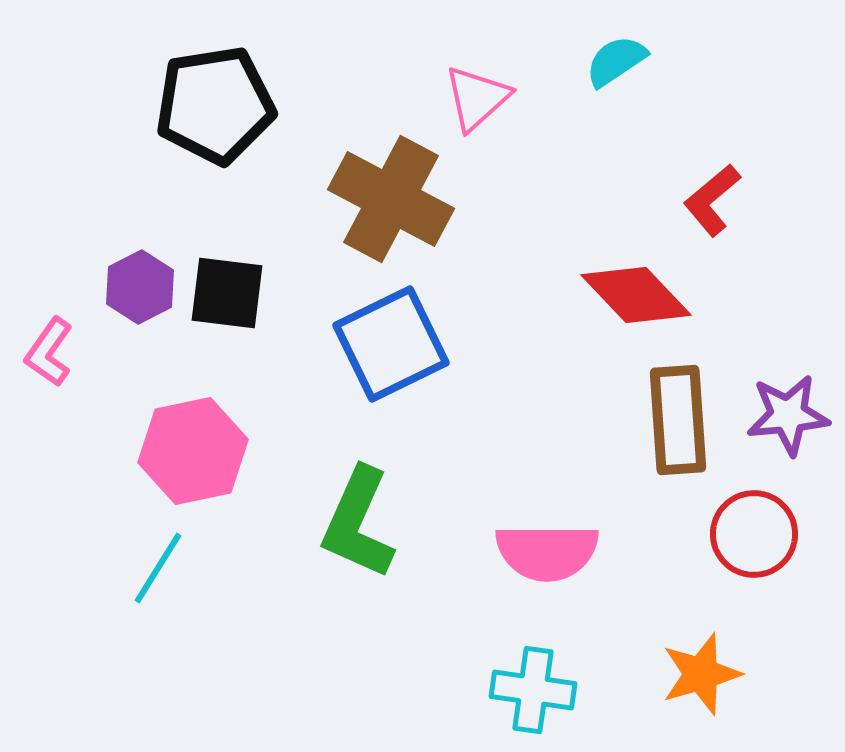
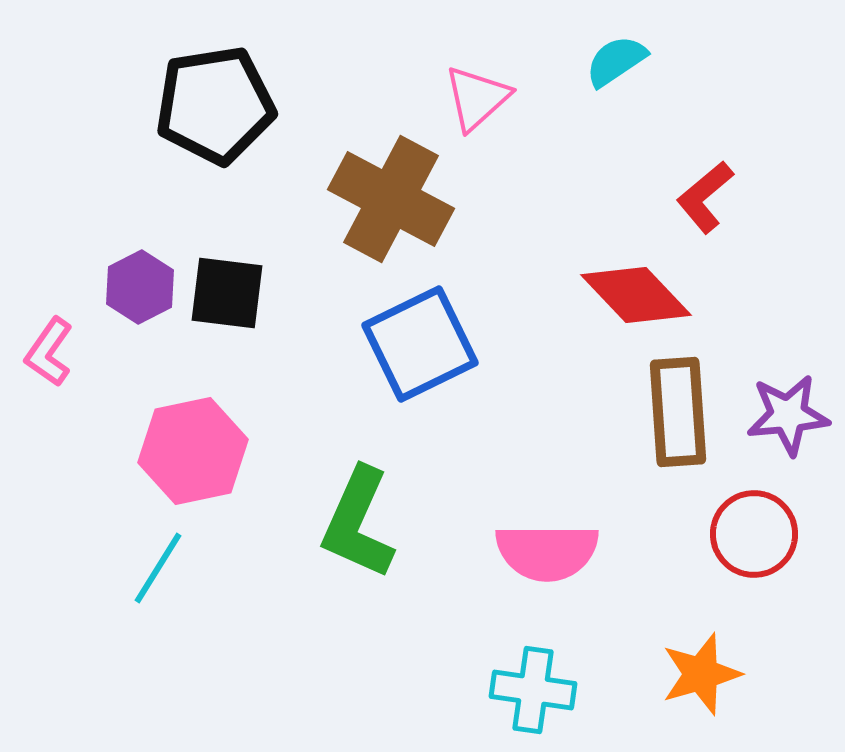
red L-shape: moved 7 px left, 3 px up
blue square: moved 29 px right
brown rectangle: moved 8 px up
